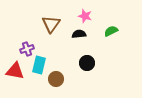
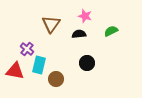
purple cross: rotated 32 degrees counterclockwise
